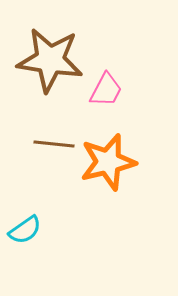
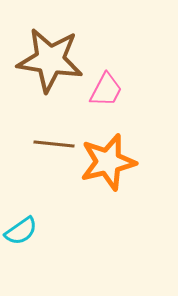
cyan semicircle: moved 4 px left, 1 px down
